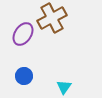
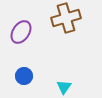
brown cross: moved 14 px right; rotated 12 degrees clockwise
purple ellipse: moved 2 px left, 2 px up
